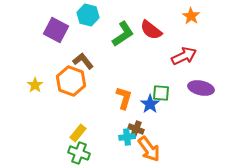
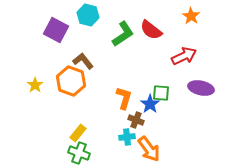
brown cross: moved 9 px up
